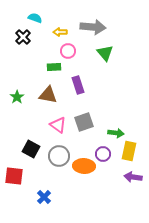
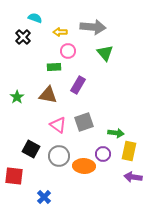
purple rectangle: rotated 48 degrees clockwise
